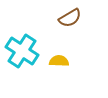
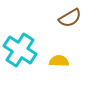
cyan cross: moved 2 px left, 1 px up
